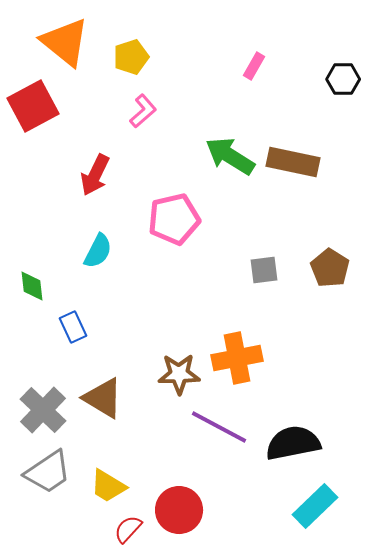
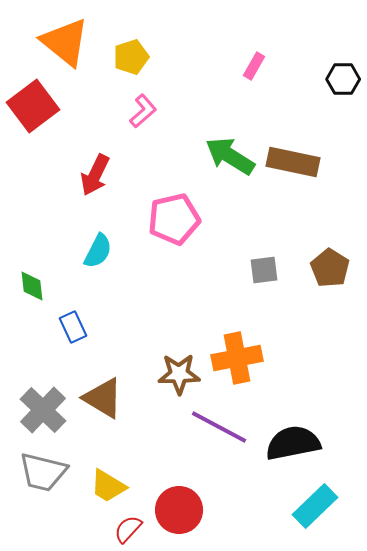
red square: rotated 9 degrees counterclockwise
gray trapezoid: moved 5 px left; rotated 48 degrees clockwise
